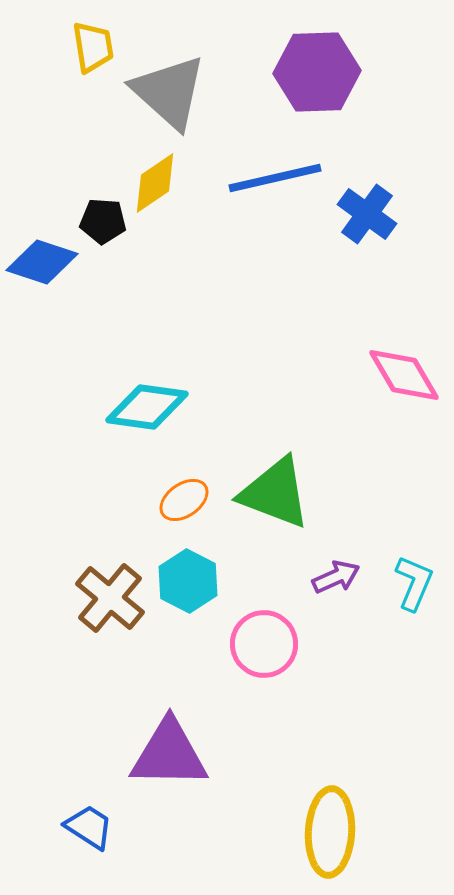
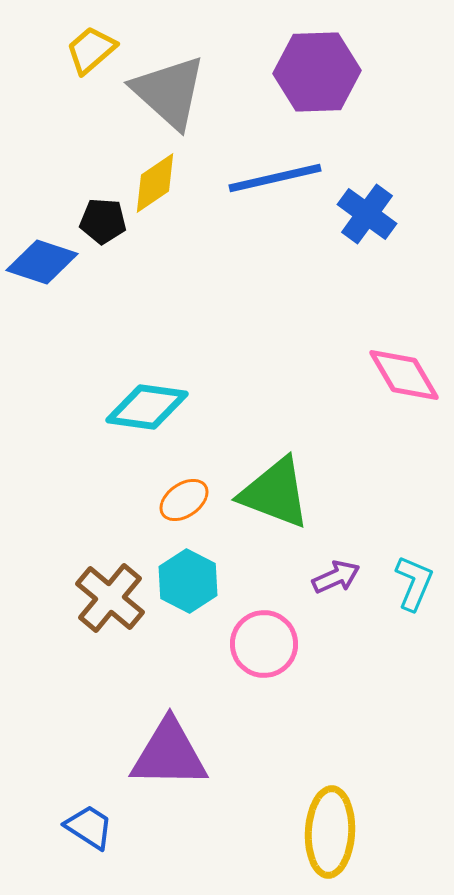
yellow trapezoid: moved 2 px left, 3 px down; rotated 122 degrees counterclockwise
